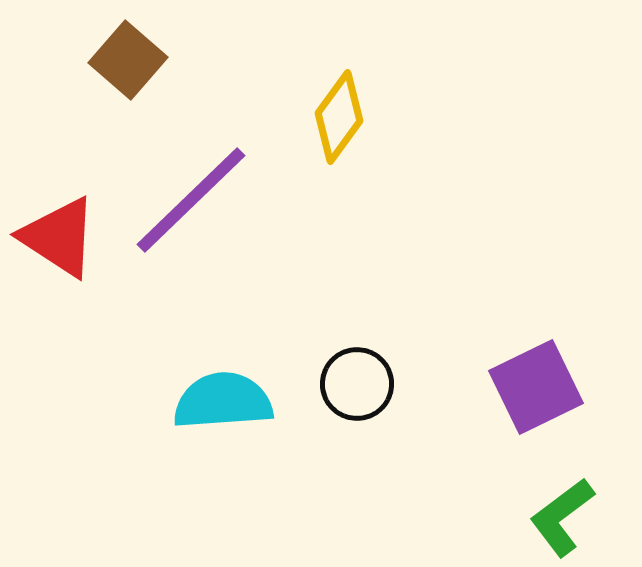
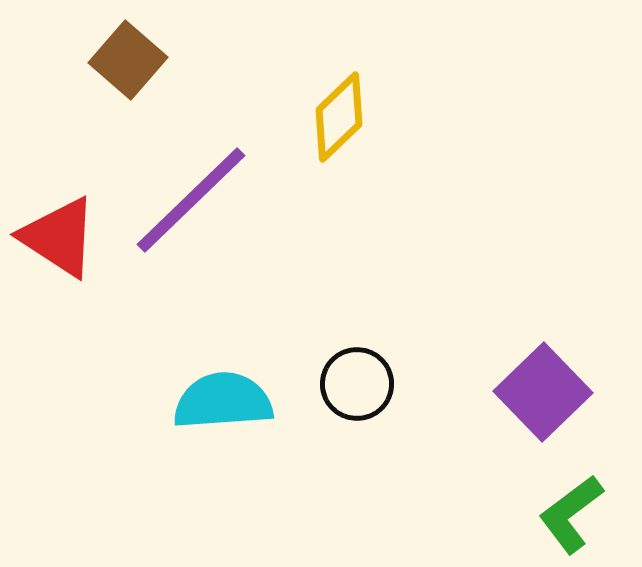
yellow diamond: rotated 10 degrees clockwise
purple square: moved 7 px right, 5 px down; rotated 18 degrees counterclockwise
green L-shape: moved 9 px right, 3 px up
